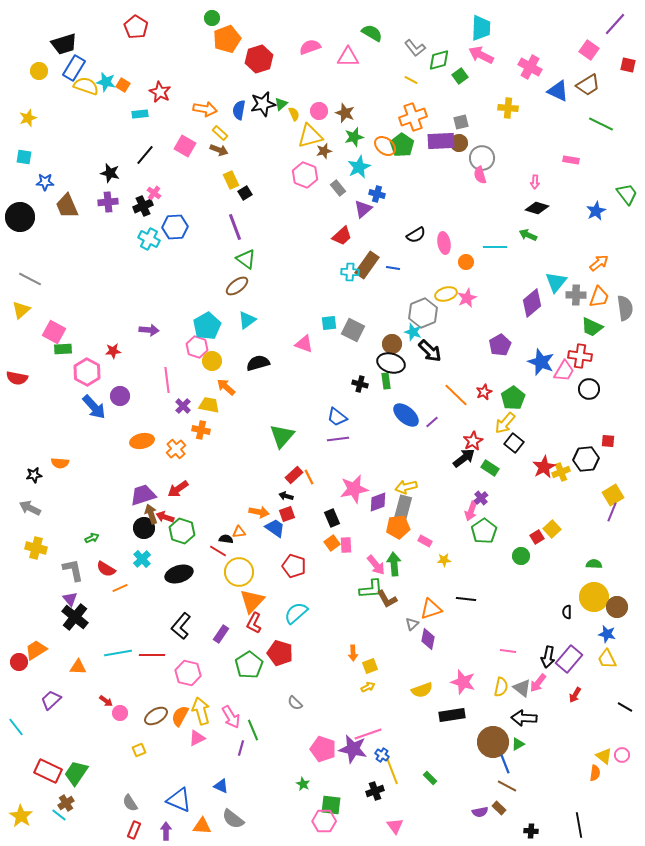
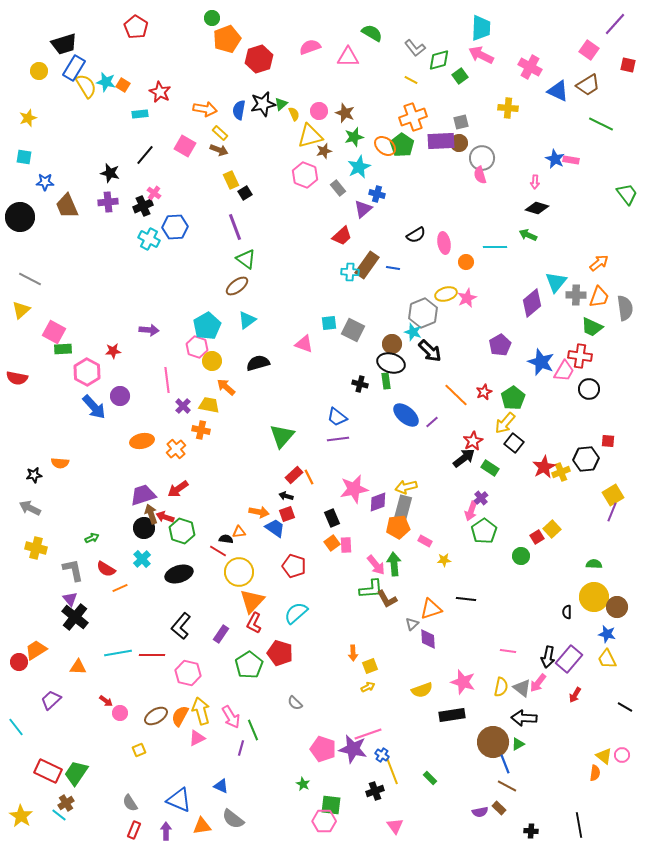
yellow semicircle at (86, 86): rotated 40 degrees clockwise
blue star at (596, 211): moved 41 px left, 52 px up; rotated 18 degrees counterclockwise
purple diamond at (428, 639): rotated 15 degrees counterclockwise
orange triangle at (202, 826): rotated 12 degrees counterclockwise
